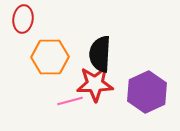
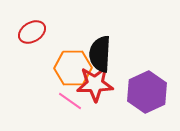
red ellipse: moved 9 px right, 13 px down; rotated 52 degrees clockwise
orange hexagon: moved 23 px right, 11 px down
pink line: rotated 50 degrees clockwise
